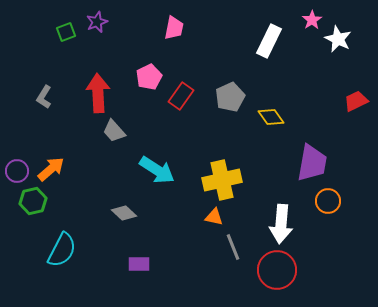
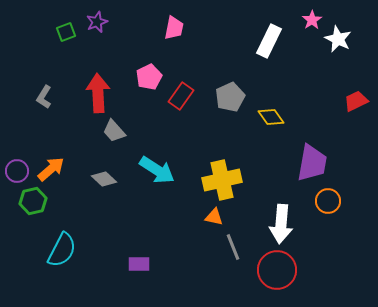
gray diamond: moved 20 px left, 34 px up
